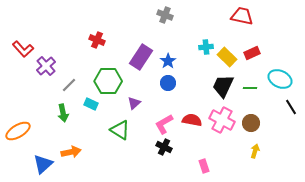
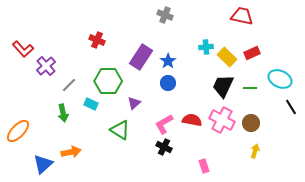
orange ellipse: rotated 15 degrees counterclockwise
